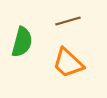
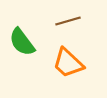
green semicircle: rotated 128 degrees clockwise
